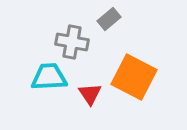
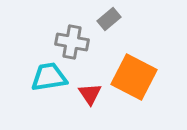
cyan trapezoid: rotated 6 degrees counterclockwise
